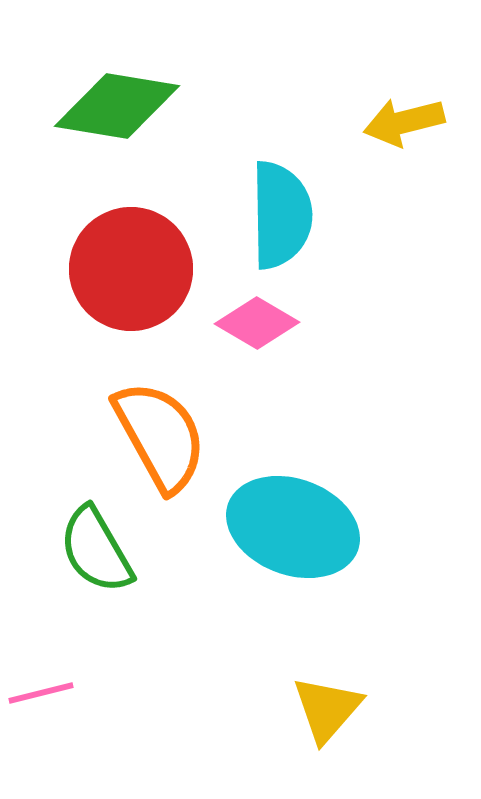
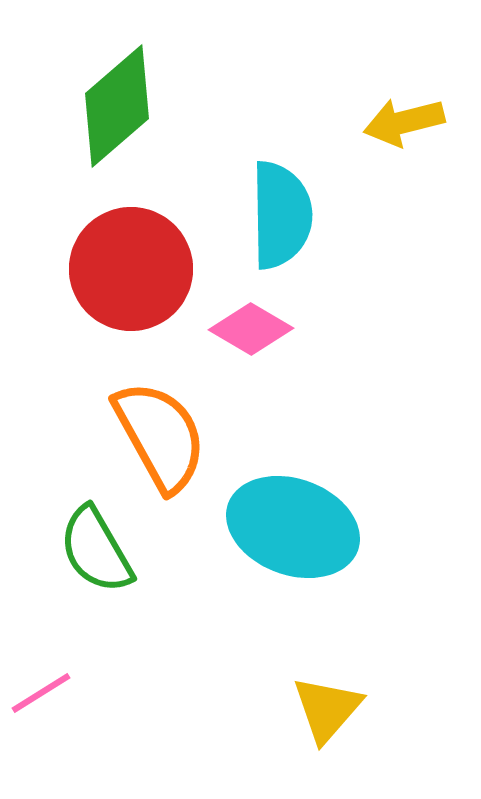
green diamond: rotated 50 degrees counterclockwise
pink diamond: moved 6 px left, 6 px down
pink line: rotated 18 degrees counterclockwise
